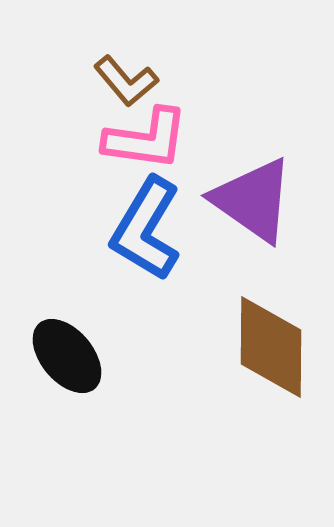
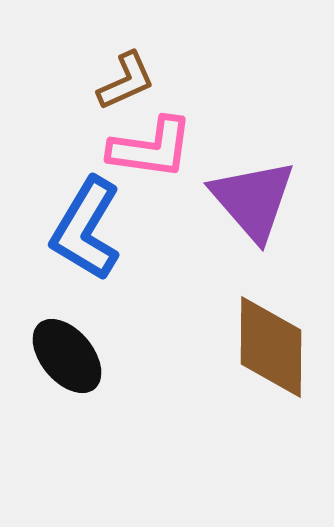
brown L-shape: rotated 74 degrees counterclockwise
pink L-shape: moved 5 px right, 9 px down
purple triangle: rotated 14 degrees clockwise
blue L-shape: moved 60 px left
